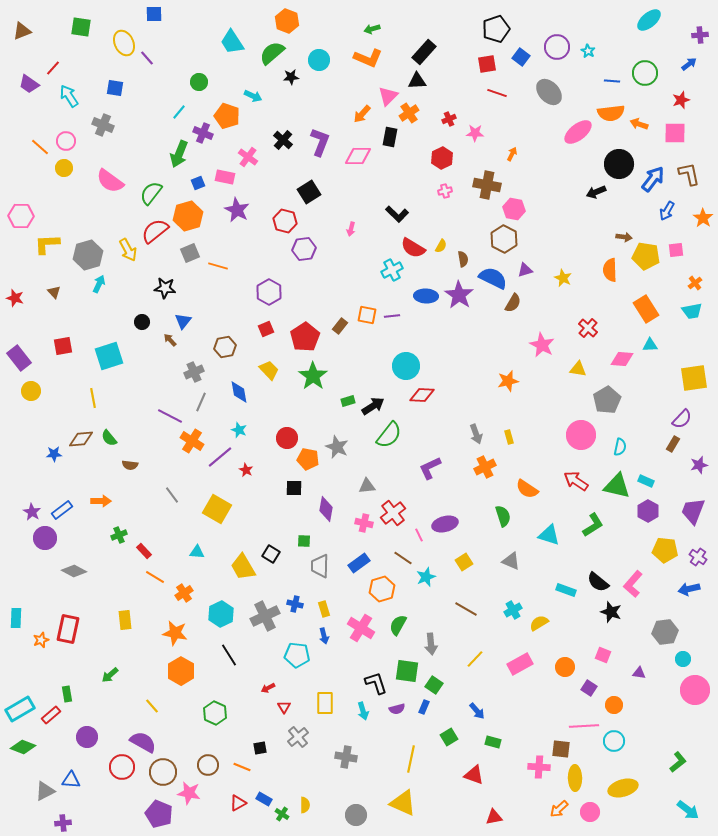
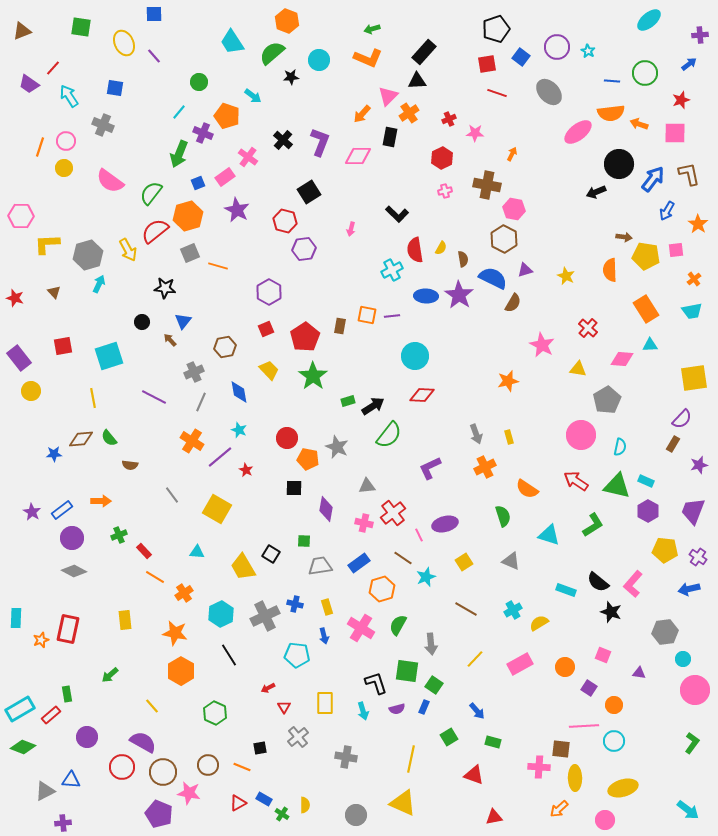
purple line at (147, 58): moved 7 px right, 2 px up
cyan arrow at (253, 96): rotated 12 degrees clockwise
orange line at (40, 147): rotated 66 degrees clockwise
pink rectangle at (225, 177): rotated 48 degrees counterclockwise
orange star at (703, 218): moved 5 px left, 6 px down
yellow semicircle at (441, 246): moved 2 px down
red semicircle at (413, 248): moved 2 px right, 2 px down; rotated 50 degrees clockwise
yellow star at (563, 278): moved 3 px right, 2 px up
orange cross at (695, 283): moved 1 px left, 4 px up
brown rectangle at (340, 326): rotated 28 degrees counterclockwise
cyan circle at (406, 366): moved 9 px right, 10 px up
purple line at (170, 416): moved 16 px left, 19 px up
purple circle at (45, 538): moved 27 px right
gray trapezoid at (320, 566): rotated 80 degrees clockwise
yellow rectangle at (324, 609): moved 3 px right, 2 px up
green L-shape at (678, 762): moved 14 px right, 19 px up; rotated 15 degrees counterclockwise
pink circle at (590, 812): moved 15 px right, 8 px down
